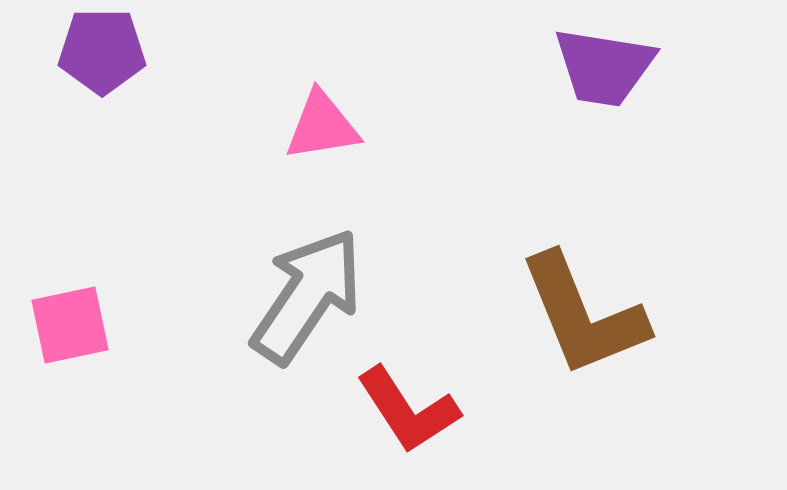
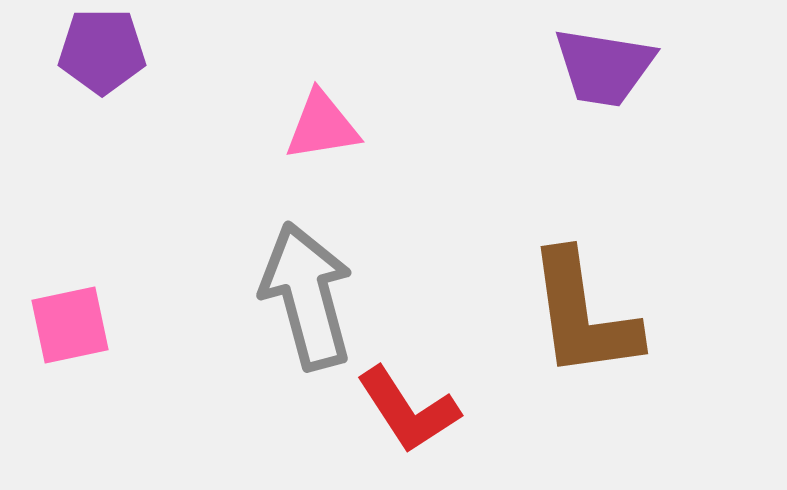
gray arrow: rotated 49 degrees counterclockwise
brown L-shape: rotated 14 degrees clockwise
